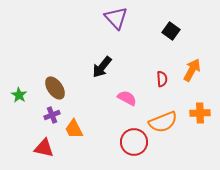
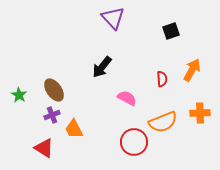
purple triangle: moved 3 px left
black square: rotated 36 degrees clockwise
brown ellipse: moved 1 px left, 2 px down
red triangle: rotated 20 degrees clockwise
